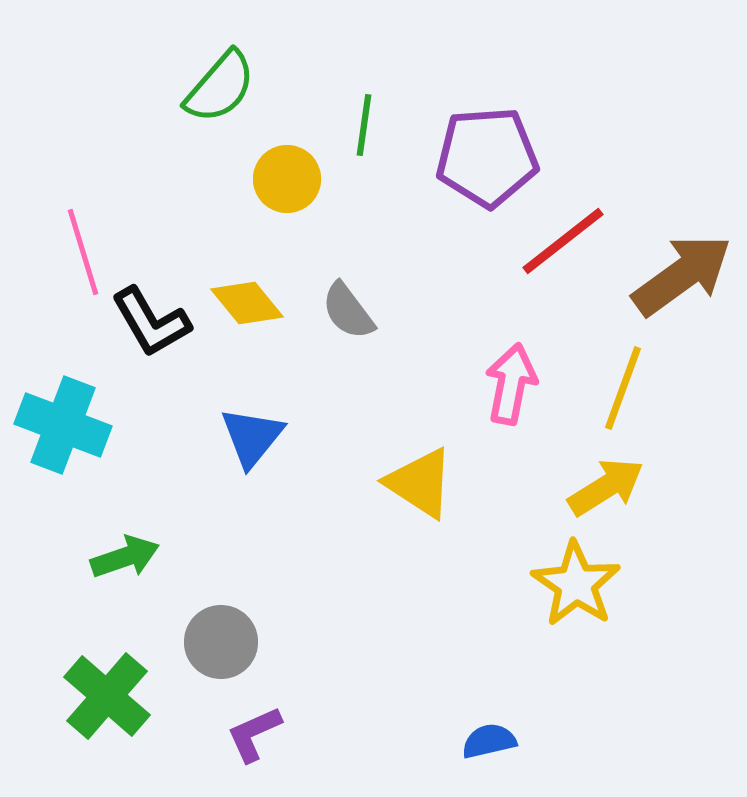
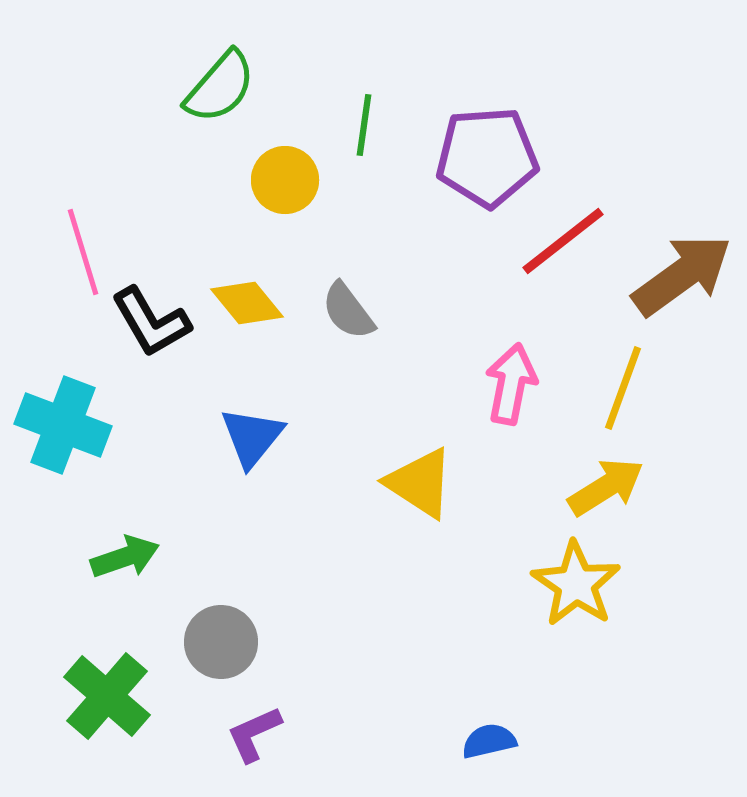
yellow circle: moved 2 px left, 1 px down
